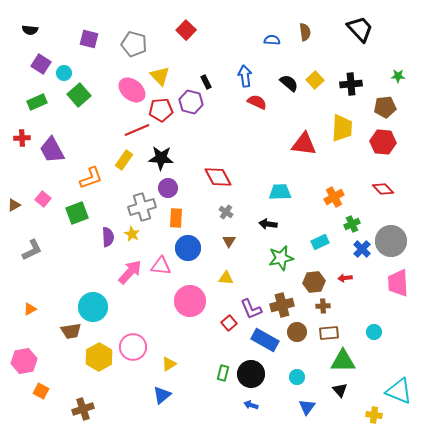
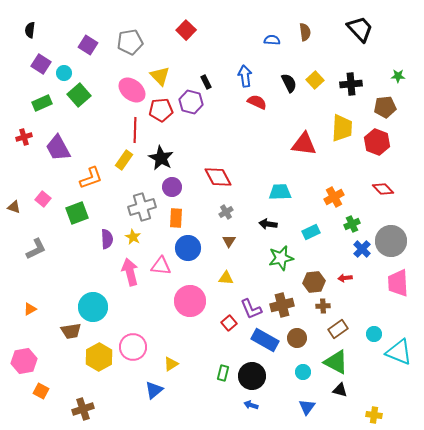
black semicircle at (30, 30): rotated 91 degrees clockwise
purple square at (89, 39): moved 1 px left, 6 px down; rotated 18 degrees clockwise
gray pentagon at (134, 44): moved 4 px left, 2 px up; rotated 25 degrees counterclockwise
black semicircle at (289, 83): rotated 24 degrees clockwise
green rectangle at (37, 102): moved 5 px right, 1 px down
red line at (137, 130): moved 2 px left; rotated 65 degrees counterclockwise
red cross at (22, 138): moved 2 px right, 1 px up; rotated 14 degrees counterclockwise
red hexagon at (383, 142): moved 6 px left; rotated 15 degrees clockwise
purple trapezoid at (52, 150): moved 6 px right, 2 px up
black star at (161, 158): rotated 25 degrees clockwise
purple circle at (168, 188): moved 4 px right, 1 px up
brown triangle at (14, 205): moved 2 px down; rotated 48 degrees clockwise
gray cross at (226, 212): rotated 24 degrees clockwise
yellow star at (132, 234): moved 1 px right, 3 px down
purple semicircle at (108, 237): moved 1 px left, 2 px down
cyan rectangle at (320, 242): moved 9 px left, 10 px up
gray L-shape at (32, 250): moved 4 px right, 1 px up
pink arrow at (130, 272): rotated 56 degrees counterclockwise
brown circle at (297, 332): moved 6 px down
cyan circle at (374, 332): moved 2 px down
brown rectangle at (329, 333): moved 9 px right, 4 px up; rotated 30 degrees counterclockwise
green triangle at (343, 361): moved 7 px left, 1 px down; rotated 28 degrees clockwise
yellow triangle at (169, 364): moved 2 px right
black circle at (251, 374): moved 1 px right, 2 px down
cyan circle at (297, 377): moved 6 px right, 5 px up
black triangle at (340, 390): rotated 35 degrees counterclockwise
cyan triangle at (399, 391): moved 39 px up
blue triangle at (162, 395): moved 8 px left, 5 px up
